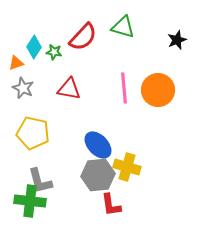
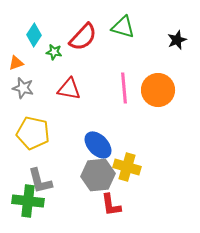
cyan diamond: moved 12 px up
gray star: rotated 10 degrees counterclockwise
green cross: moved 2 px left
